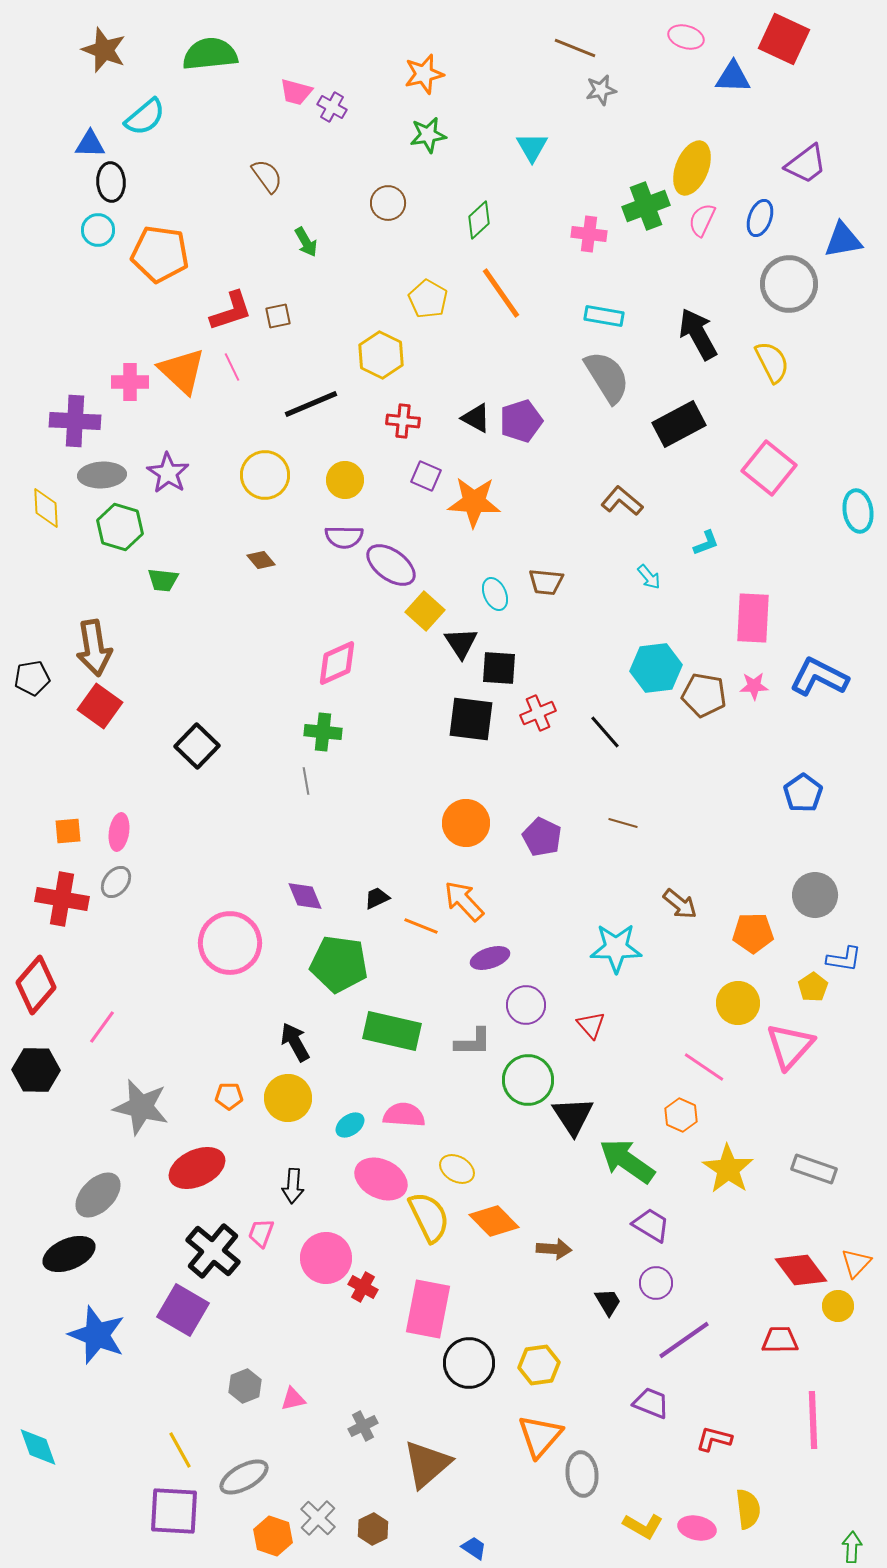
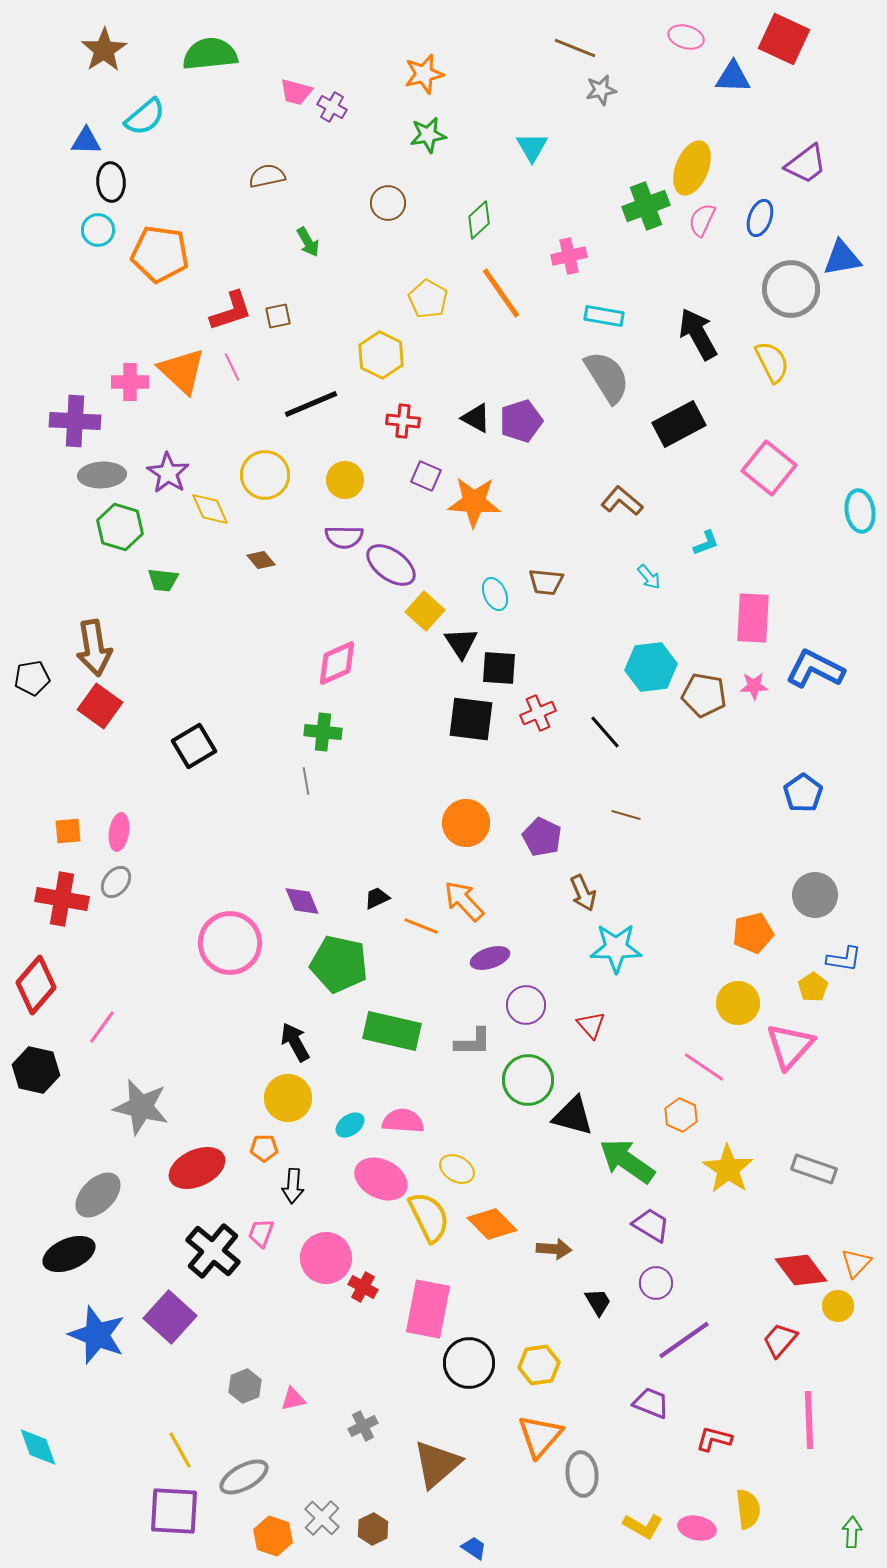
brown star at (104, 50): rotated 18 degrees clockwise
blue triangle at (90, 144): moved 4 px left, 3 px up
brown semicircle at (267, 176): rotated 66 degrees counterclockwise
pink cross at (589, 234): moved 20 px left, 22 px down; rotated 20 degrees counterclockwise
blue triangle at (843, 240): moved 1 px left, 18 px down
green arrow at (306, 242): moved 2 px right
gray circle at (789, 284): moved 2 px right, 5 px down
yellow diamond at (46, 508): moved 164 px right, 1 px down; rotated 21 degrees counterclockwise
cyan ellipse at (858, 511): moved 2 px right
cyan hexagon at (656, 668): moved 5 px left, 1 px up
blue L-shape at (819, 677): moved 4 px left, 8 px up
black square at (197, 746): moved 3 px left; rotated 15 degrees clockwise
brown line at (623, 823): moved 3 px right, 8 px up
purple diamond at (305, 896): moved 3 px left, 5 px down
brown arrow at (680, 904): moved 97 px left, 11 px up; rotated 27 degrees clockwise
orange pentagon at (753, 933): rotated 12 degrees counterclockwise
green pentagon at (339, 964): rotated 4 degrees clockwise
black hexagon at (36, 1070): rotated 12 degrees clockwise
orange pentagon at (229, 1096): moved 35 px right, 52 px down
pink semicircle at (404, 1115): moved 1 px left, 6 px down
black triangle at (573, 1116): rotated 42 degrees counterclockwise
orange diamond at (494, 1221): moved 2 px left, 3 px down
black trapezoid at (608, 1302): moved 10 px left
purple square at (183, 1310): moved 13 px left, 7 px down; rotated 12 degrees clockwise
red trapezoid at (780, 1340): rotated 48 degrees counterclockwise
pink line at (813, 1420): moved 4 px left
brown triangle at (427, 1464): moved 10 px right
gray cross at (318, 1518): moved 4 px right
green arrow at (852, 1547): moved 15 px up
